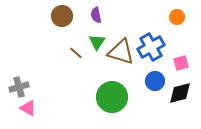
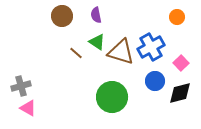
green triangle: rotated 30 degrees counterclockwise
pink square: rotated 28 degrees counterclockwise
gray cross: moved 2 px right, 1 px up
